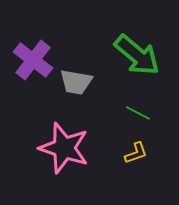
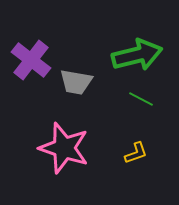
green arrow: rotated 54 degrees counterclockwise
purple cross: moved 2 px left
green line: moved 3 px right, 14 px up
